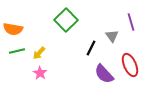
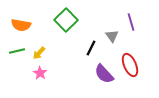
orange semicircle: moved 8 px right, 4 px up
